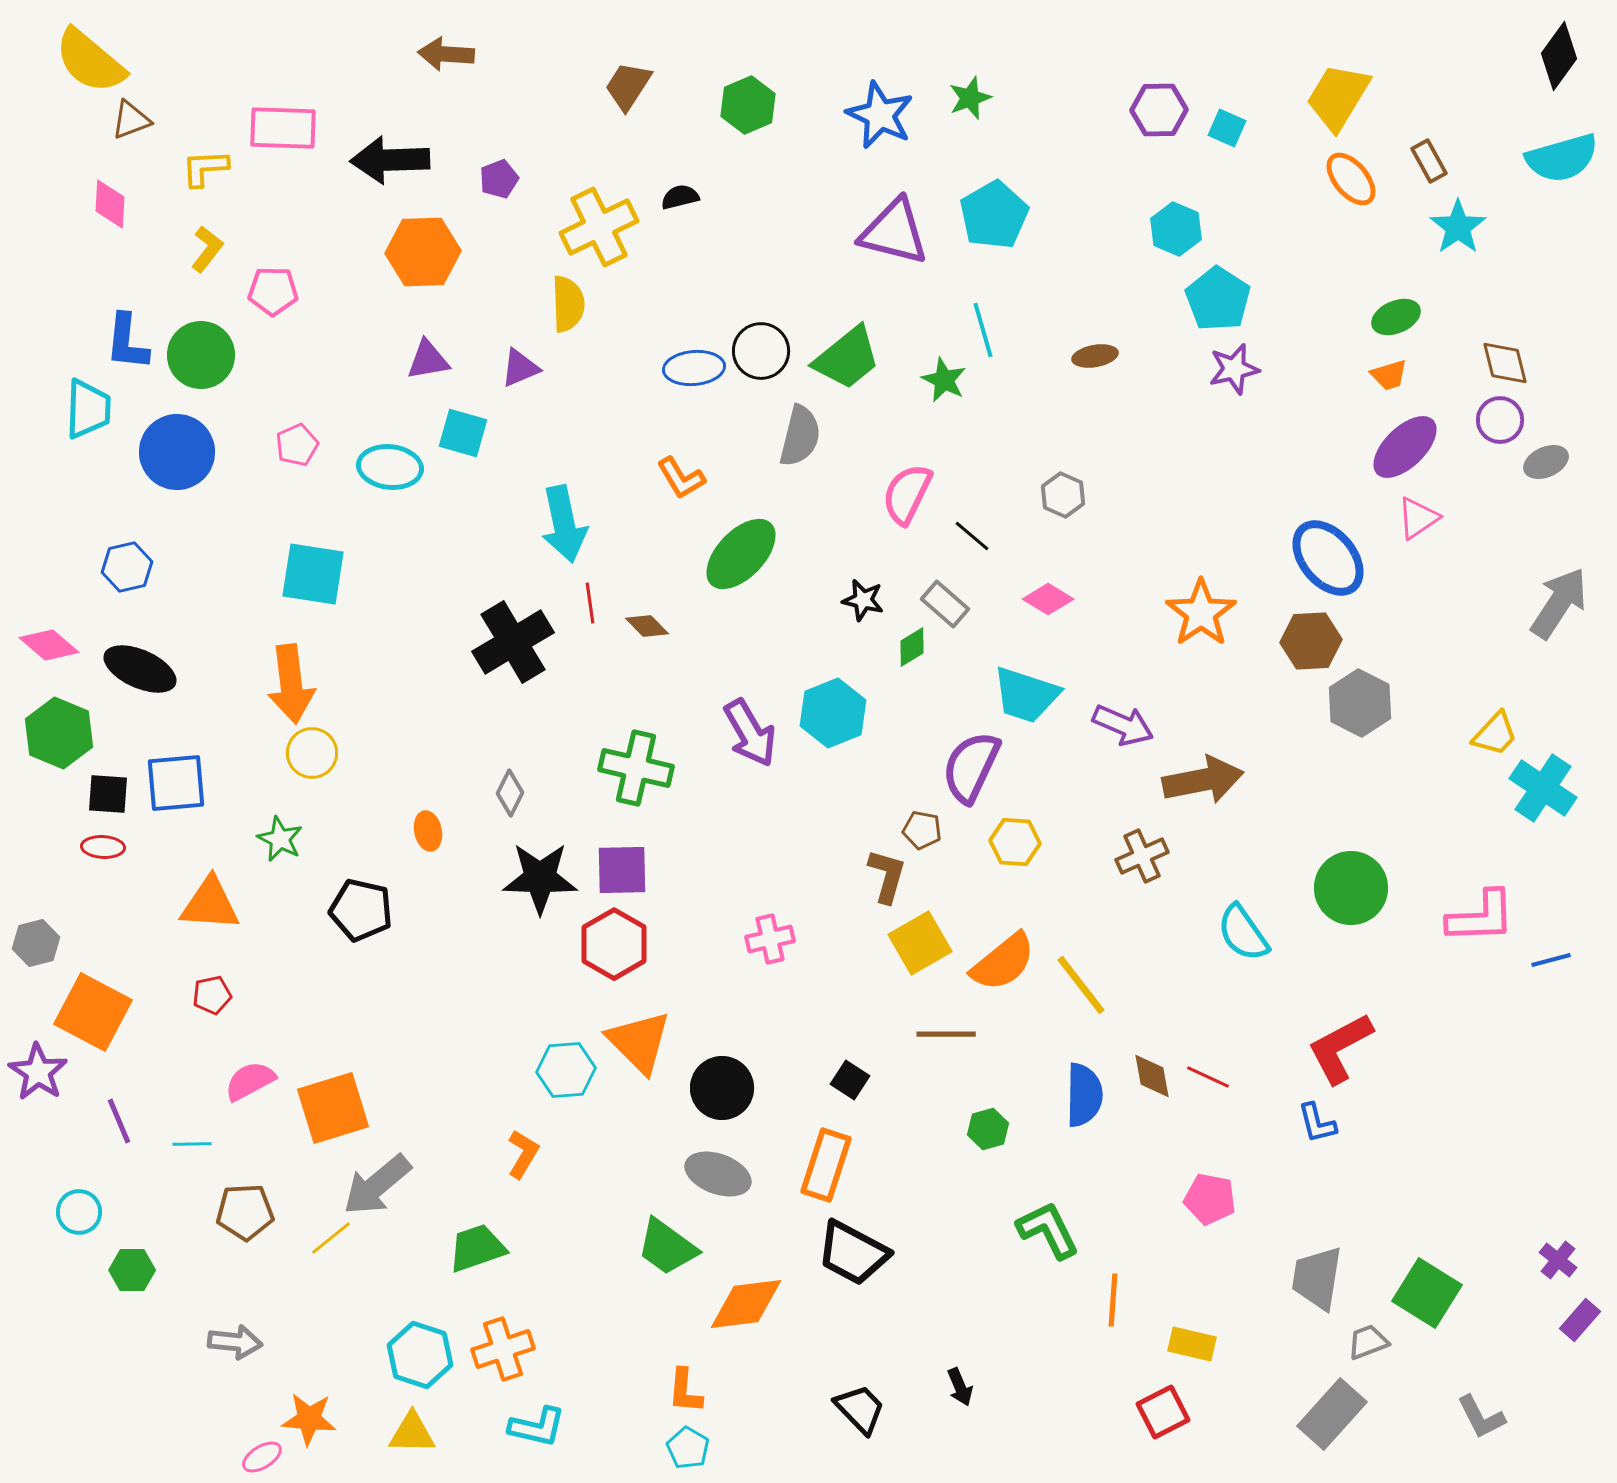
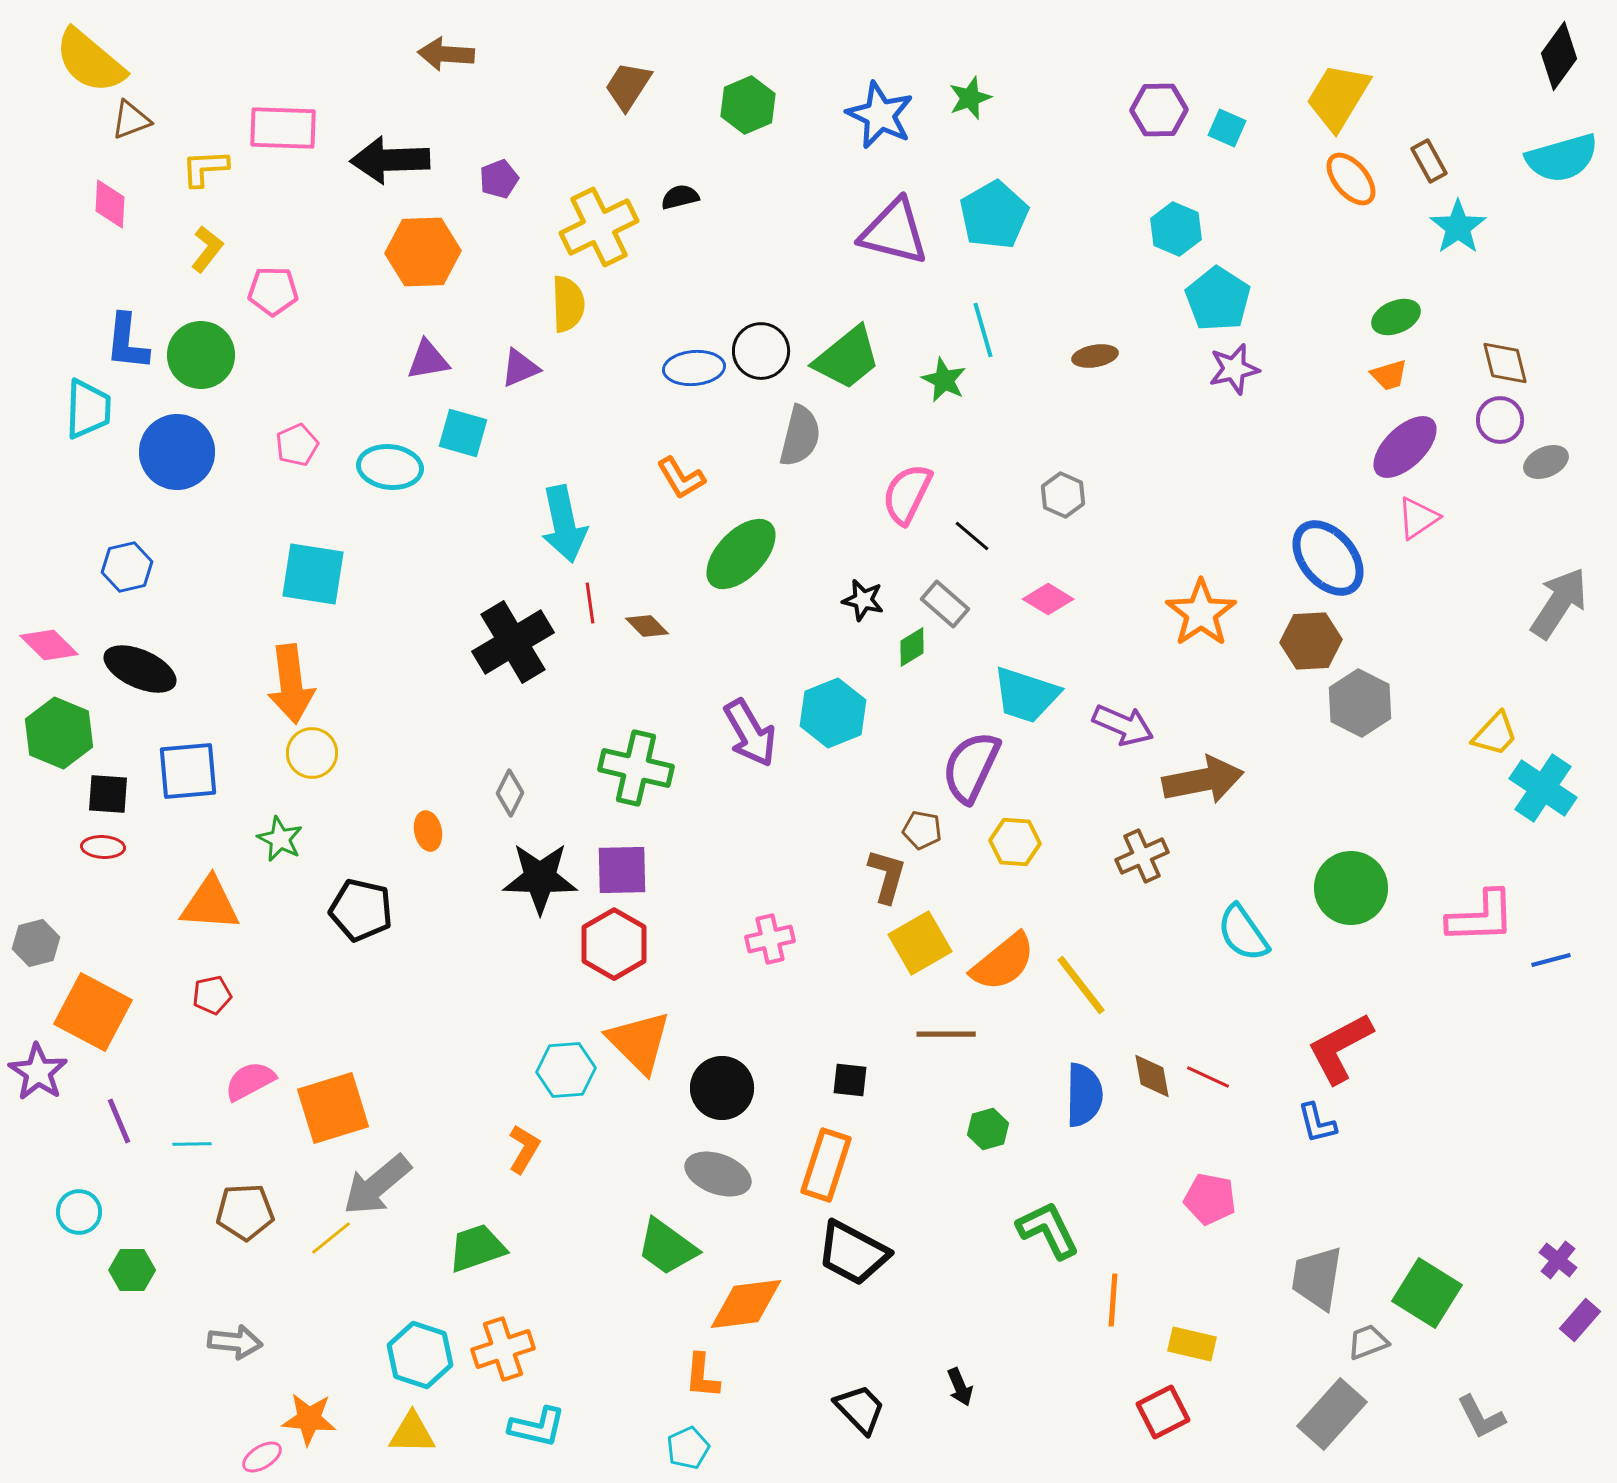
pink diamond at (49, 645): rotated 4 degrees clockwise
blue square at (176, 783): moved 12 px right, 12 px up
black square at (850, 1080): rotated 27 degrees counterclockwise
orange L-shape at (523, 1154): moved 1 px right, 5 px up
orange L-shape at (685, 1391): moved 17 px right, 15 px up
cyan pentagon at (688, 1448): rotated 18 degrees clockwise
